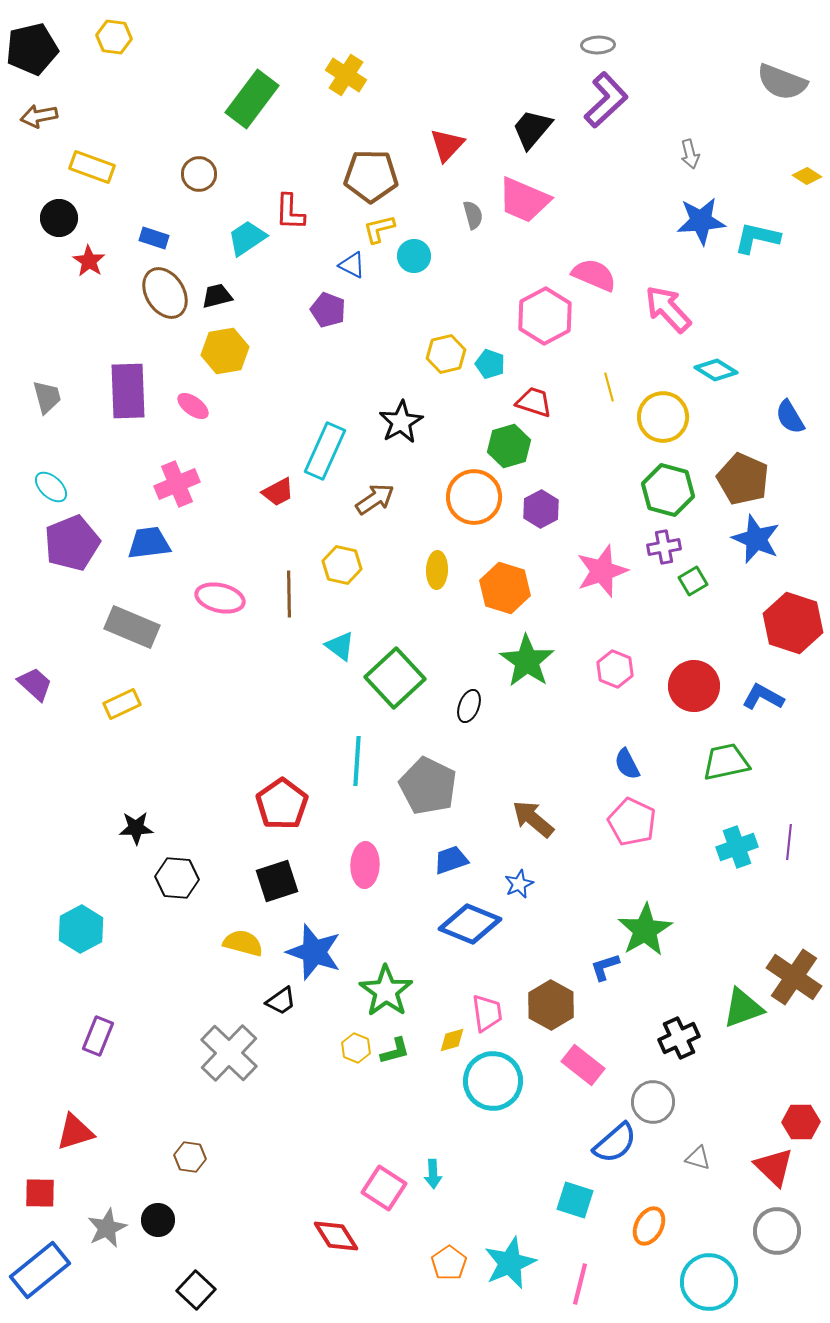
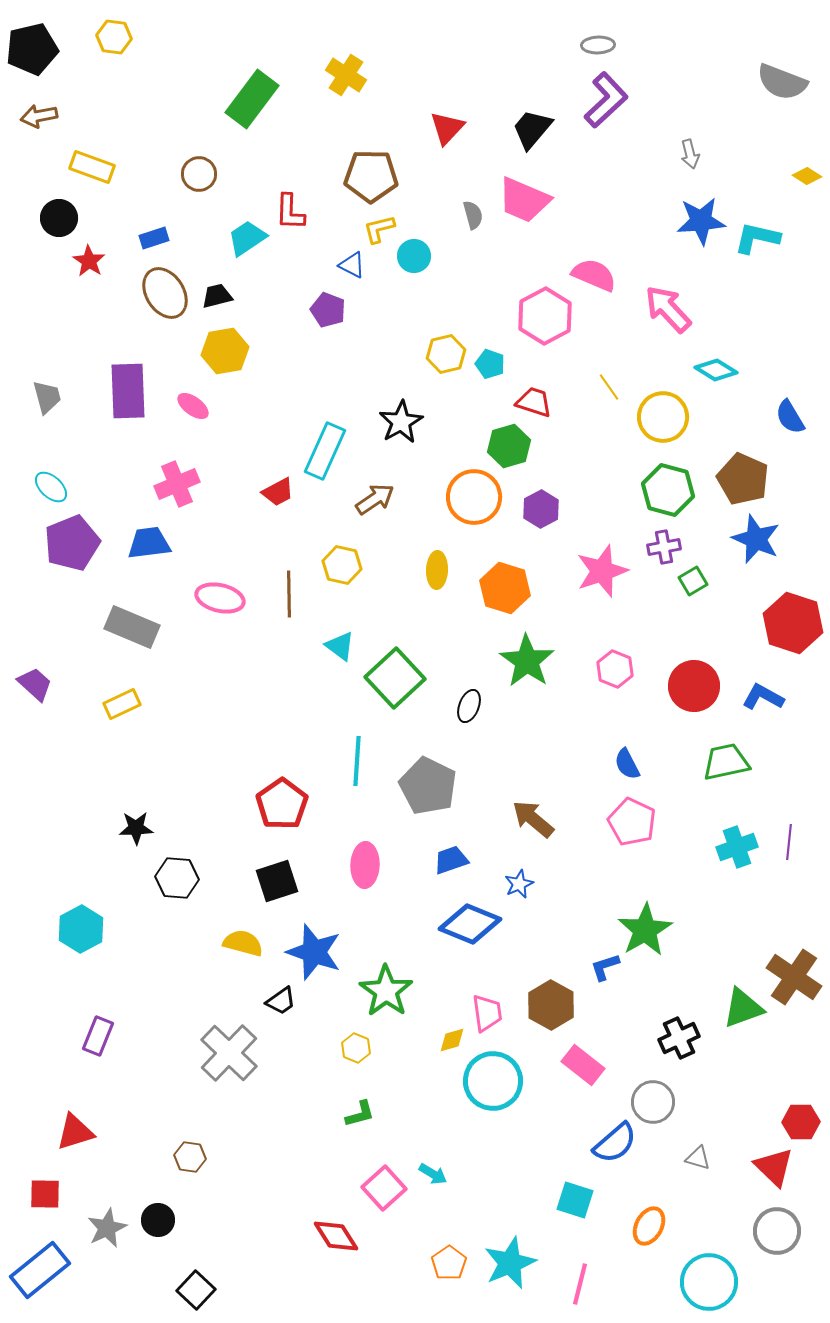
red triangle at (447, 145): moved 17 px up
blue rectangle at (154, 238): rotated 36 degrees counterclockwise
yellow line at (609, 387): rotated 20 degrees counterclockwise
green L-shape at (395, 1051): moved 35 px left, 63 px down
cyan arrow at (433, 1174): rotated 56 degrees counterclockwise
pink square at (384, 1188): rotated 15 degrees clockwise
red square at (40, 1193): moved 5 px right, 1 px down
